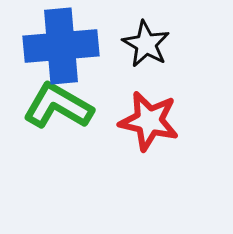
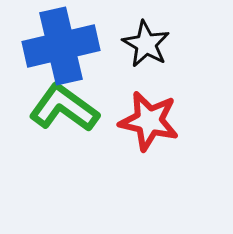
blue cross: rotated 8 degrees counterclockwise
green L-shape: moved 6 px right, 2 px down; rotated 6 degrees clockwise
